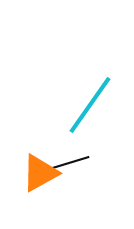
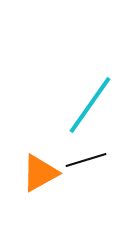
black line: moved 17 px right, 3 px up
